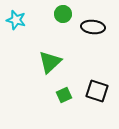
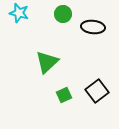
cyan star: moved 3 px right, 7 px up
green triangle: moved 3 px left
black square: rotated 35 degrees clockwise
